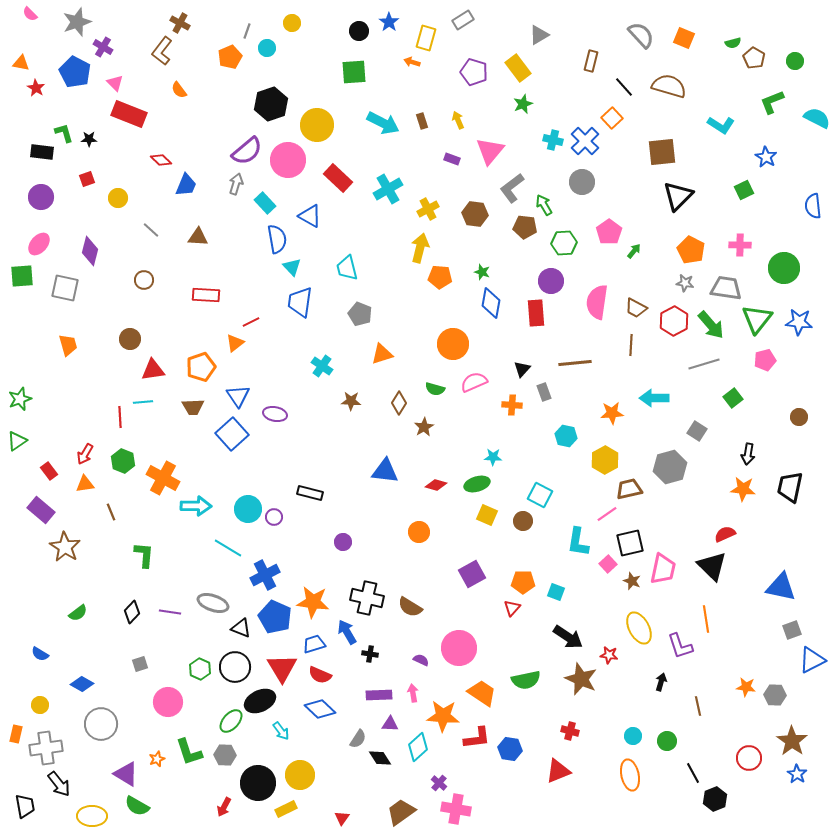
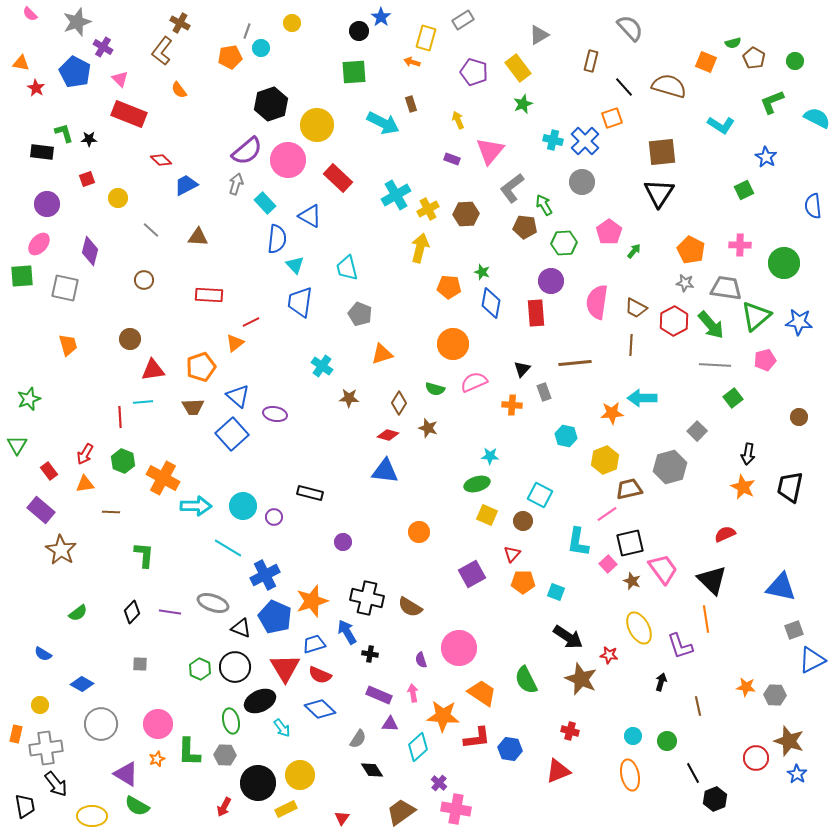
blue star at (389, 22): moved 8 px left, 5 px up
gray semicircle at (641, 35): moved 11 px left, 7 px up
orange square at (684, 38): moved 22 px right, 24 px down
cyan circle at (267, 48): moved 6 px left
orange pentagon at (230, 57): rotated 15 degrees clockwise
pink triangle at (115, 83): moved 5 px right, 4 px up
orange square at (612, 118): rotated 25 degrees clockwise
brown rectangle at (422, 121): moved 11 px left, 17 px up
blue trapezoid at (186, 185): rotated 140 degrees counterclockwise
cyan cross at (388, 189): moved 8 px right, 6 px down
black triangle at (678, 196): moved 19 px left, 3 px up; rotated 12 degrees counterclockwise
purple circle at (41, 197): moved 6 px right, 7 px down
brown hexagon at (475, 214): moved 9 px left; rotated 10 degrees counterclockwise
blue semicircle at (277, 239): rotated 16 degrees clockwise
cyan triangle at (292, 267): moved 3 px right, 2 px up
green circle at (784, 268): moved 5 px up
orange pentagon at (440, 277): moved 9 px right, 10 px down
red rectangle at (206, 295): moved 3 px right
green triangle at (757, 319): moved 1 px left, 3 px up; rotated 12 degrees clockwise
gray line at (704, 364): moved 11 px right, 1 px down; rotated 20 degrees clockwise
blue triangle at (238, 396): rotated 15 degrees counterclockwise
cyan arrow at (654, 398): moved 12 px left
green star at (20, 399): moved 9 px right
brown star at (351, 401): moved 2 px left, 3 px up
brown star at (424, 427): moved 4 px right, 1 px down; rotated 24 degrees counterclockwise
gray square at (697, 431): rotated 12 degrees clockwise
green triangle at (17, 441): moved 4 px down; rotated 25 degrees counterclockwise
cyan star at (493, 457): moved 3 px left, 1 px up
yellow hexagon at (605, 460): rotated 8 degrees clockwise
red diamond at (436, 485): moved 48 px left, 50 px up
orange star at (743, 489): moved 2 px up; rotated 20 degrees clockwise
cyan circle at (248, 509): moved 5 px left, 3 px up
brown line at (111, 512): rotated 66 degrees counterclockwise
brown star at (65, 547): moved 4 px left, 3 px down
black triangle at (712, 566): moved 14 px down
pink trapezoid at (663, 569): rotated 48 degrees counterclockwise
orange star at (313, 602): moved 1 px left, 1 px up; rotated 24 degrees counterclockwise
red triangle at (512, 608): moved 54 px up
gray square at (792, 630): moved 2 px right
blue semicircle at (40, 654): moved 3 px right
purple semicircle at (421, 660): rotated 133 degrees counterclockwise
gray square at (140, 664): rotated 21 degrees clockwise
red triangle at (282, 668): moved 3 px right
green semicircle at (526, 680): rotated 76 degrees clockwise
purple rectangle at (379, 695): rotated 25 degrees clockwise
pink circle at (168, 702): moved 10 px left, 22 px down
green ellipse at (231, 721): rotated 55 degrees counterclockwise
cyan arrow at (281, 731): moved 1 px right, 3 px up
brown star at (792, 741): moved 3 px left; rotated 16 degrees counterclockwise
green L-shape at (189, 752): rotated 20 degrees clockwise
black diamond at (380, 758): moved 8 px left, 12 px down
red circle at (749, 758): moved 7 px right
black arrow at (59, 784): moved 3 px left
